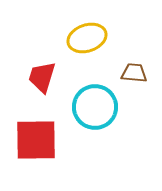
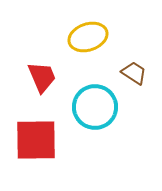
yellow ellipse: moved 1 px right, 1 px up
brown trapezoid: rotated 28 degrees clockwise
red trapezoid: rotated 140 degrees clockwise
